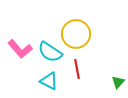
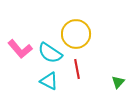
cyan semicircle: moved 1 px down
